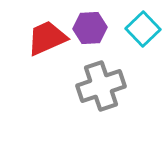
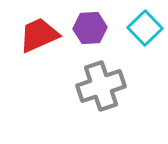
cyan square: moved 2 px right, 1 px up
red trapezoid: moved 8 px left, 3 px up
